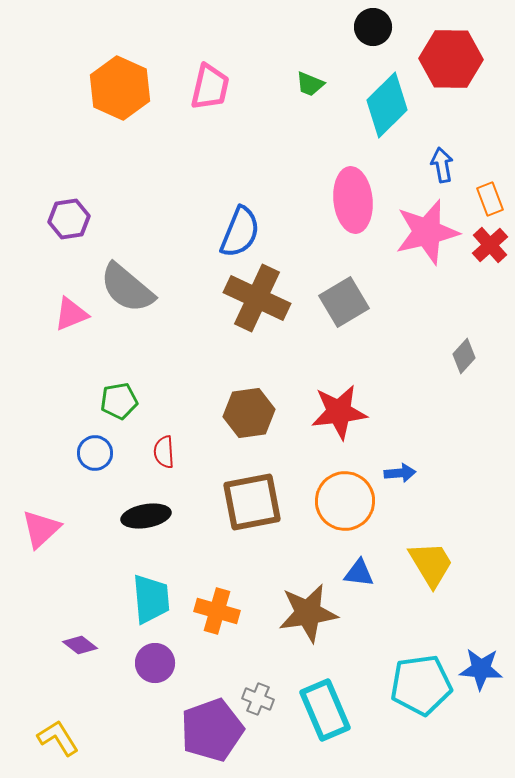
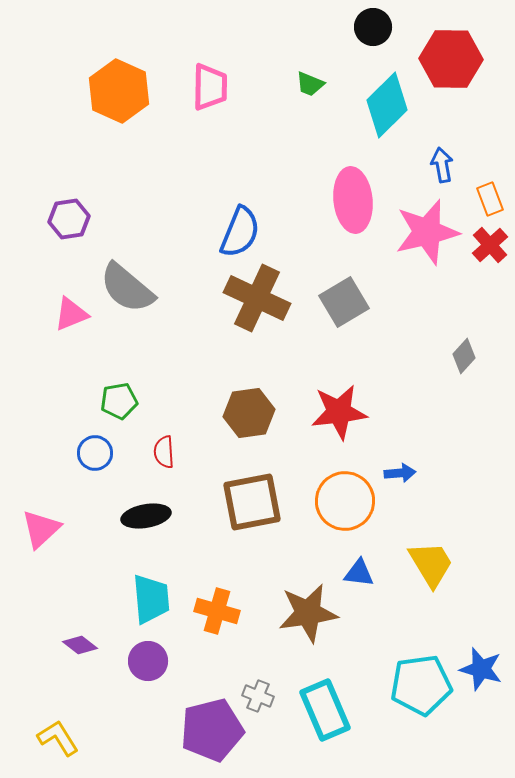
pink trapezoid at (210, 87): rotated 12 degrees counterclockwise
orange hexagon at (120, 88): moved 1 px left, 3 px down
purple circle at (155, 663): moved 7 px left, 2 px up
blue star at (481, 669): rotated 12 degrees clockwise
gray cross at (258, 699): moved 3 px up
purple pentagon at (212, 730): rotated 6 degrees clockwise
